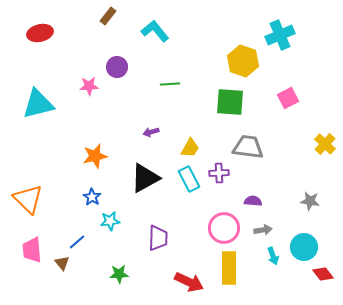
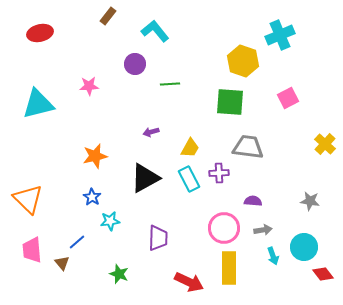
purple circle: moved 18 px right, 3 px up
green star: rotated 24 degrees clockwise
